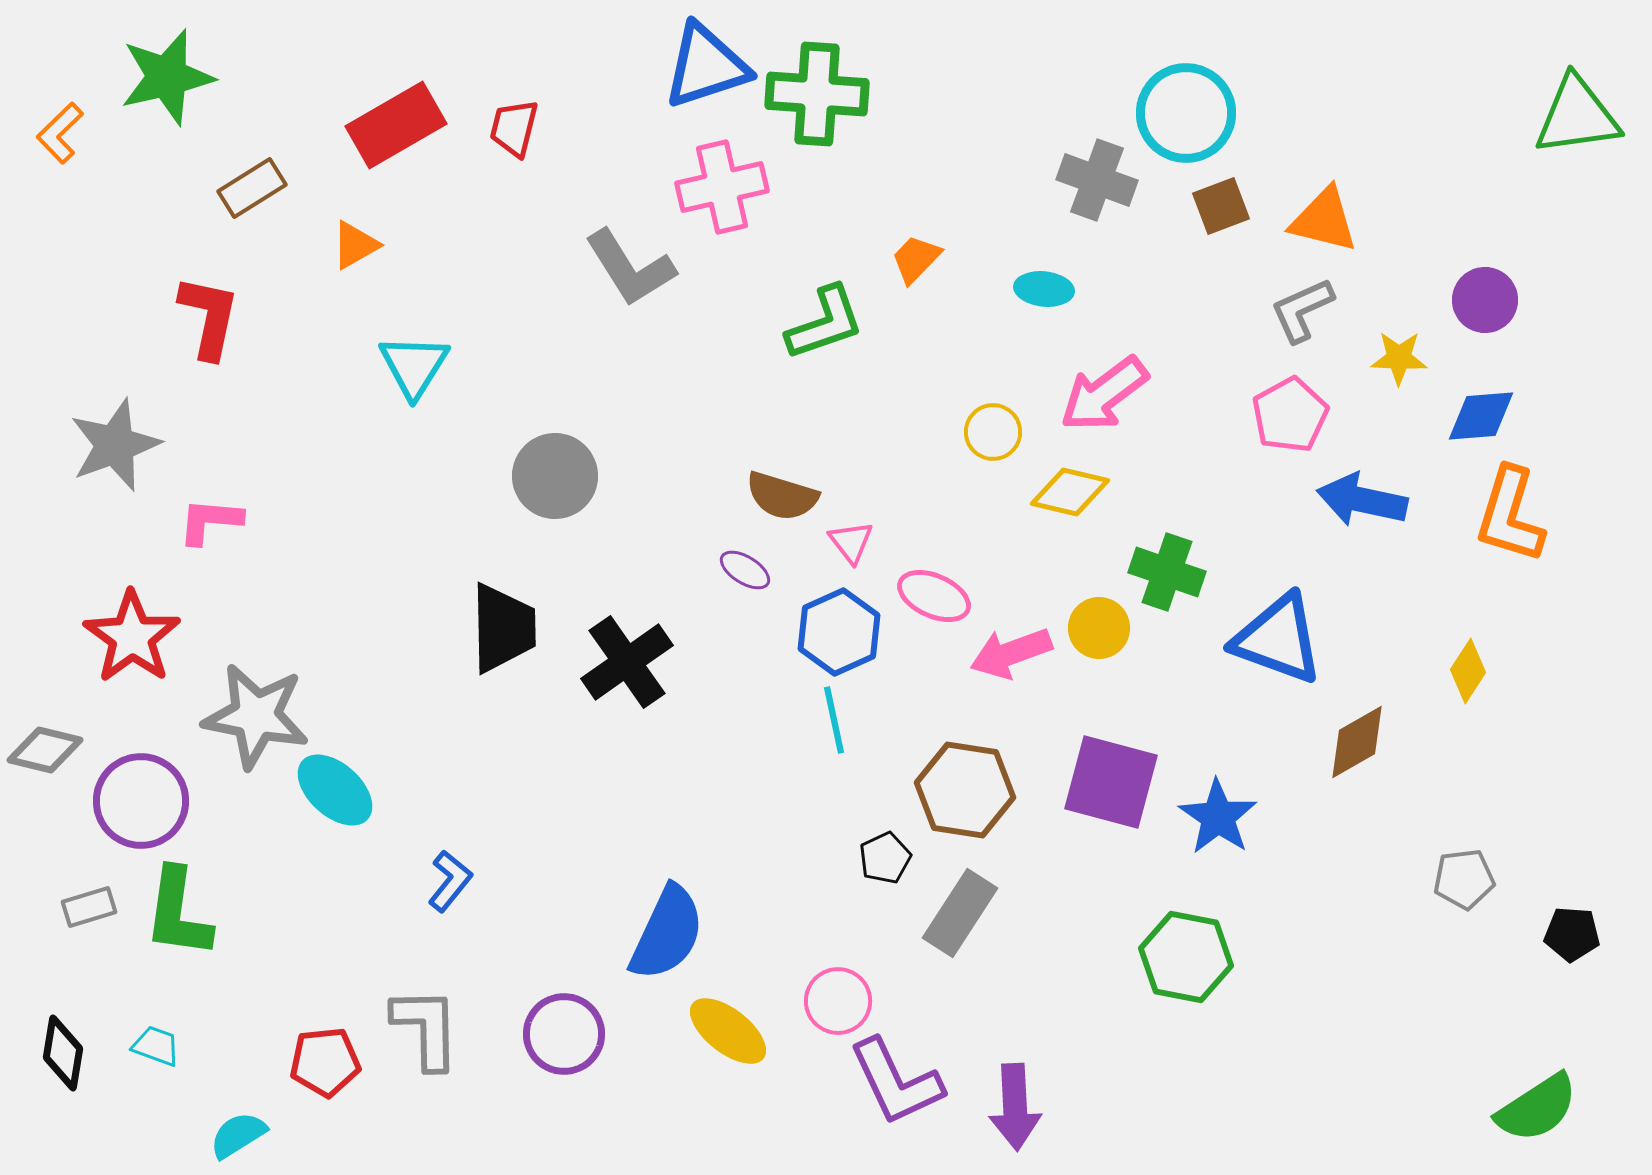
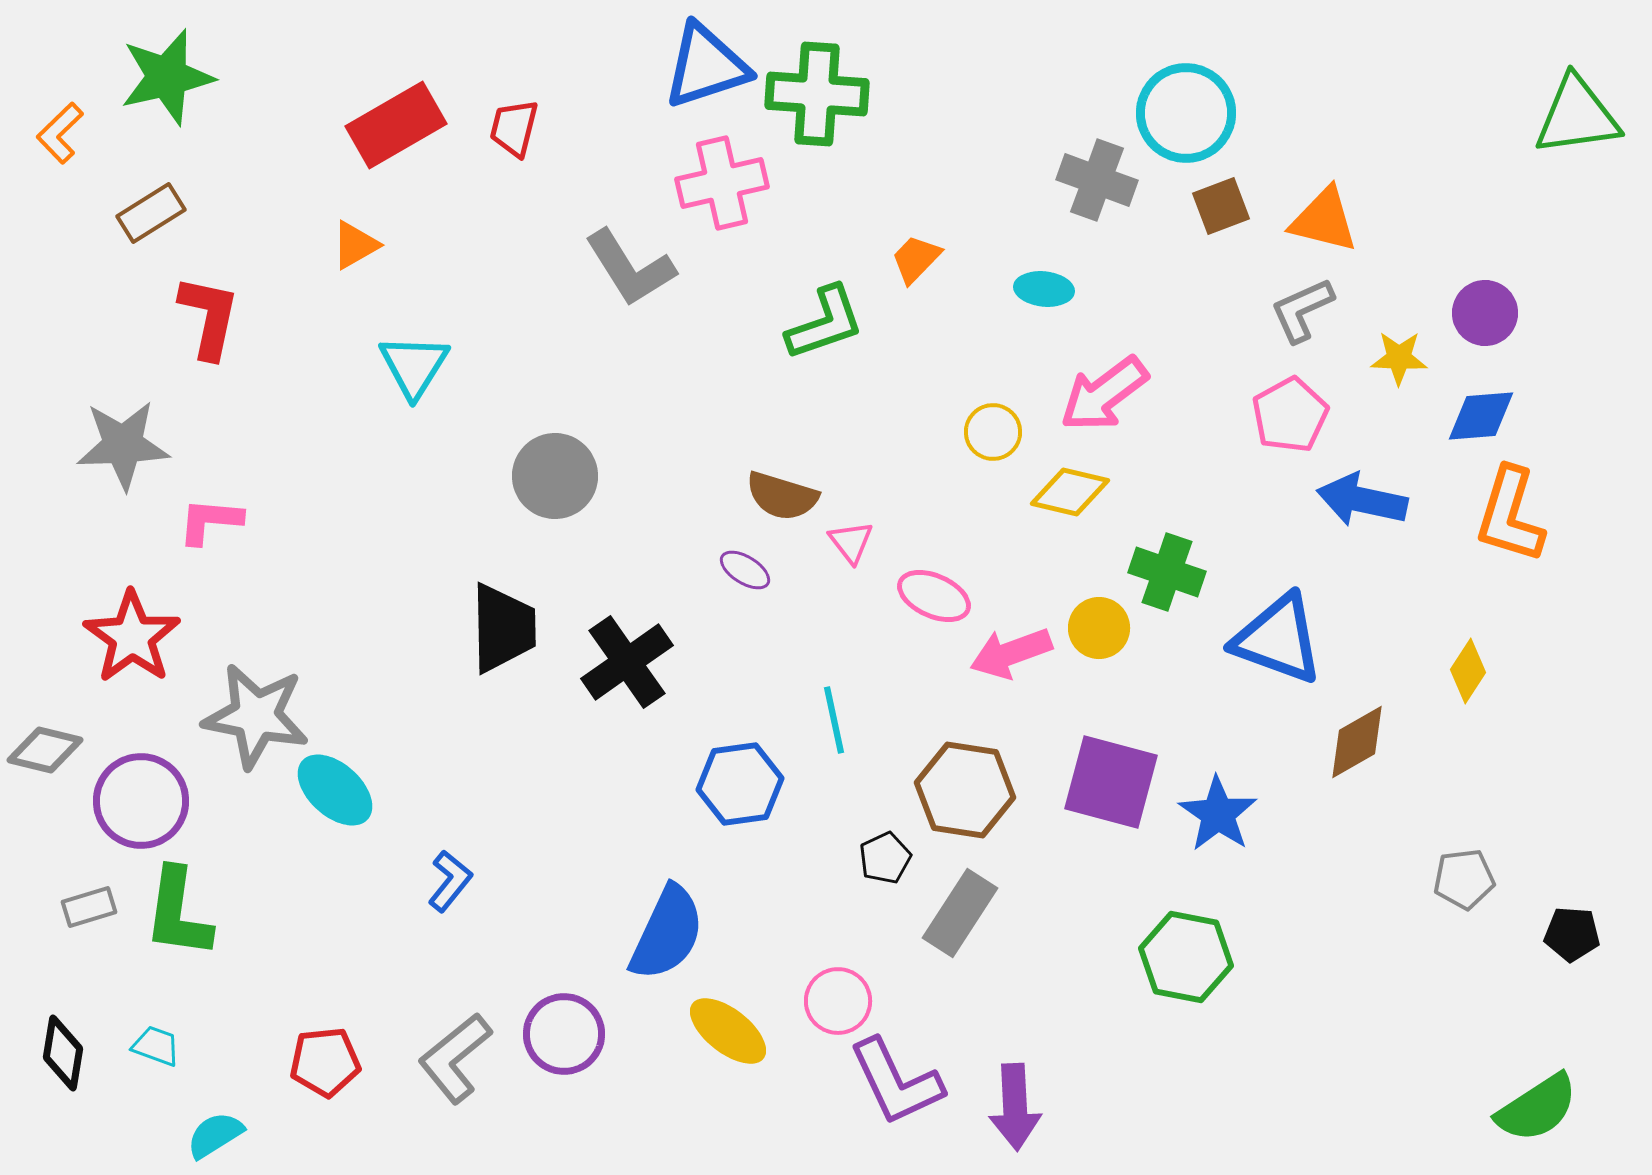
pink cross at (722, 187): moved 4 px up
brown rectangle at (252, 188): moved 101 px left, 25 px down
purple circle at (1485, 300): moved 13 px down
gray star at (115, 445): moved 8 px right; rotated 18 degrees clockwise
blue hexagon at (839, 632): moved 99 px left, 152 px down; rotated 16 degrees clockwise
blue star at (1218, 817): moved 3 px up
gray L-shape at (426, 1028): moved 29 px right, 30 px down; rotated 128 degrees counterclockwise
cyan semicircle at (238, 1135): moved 23 px left
